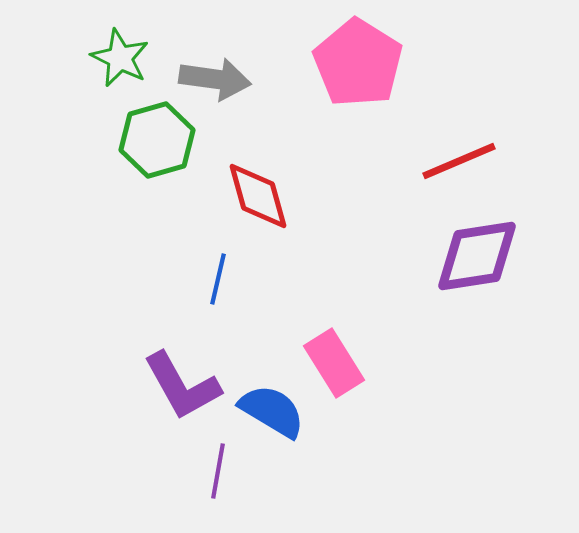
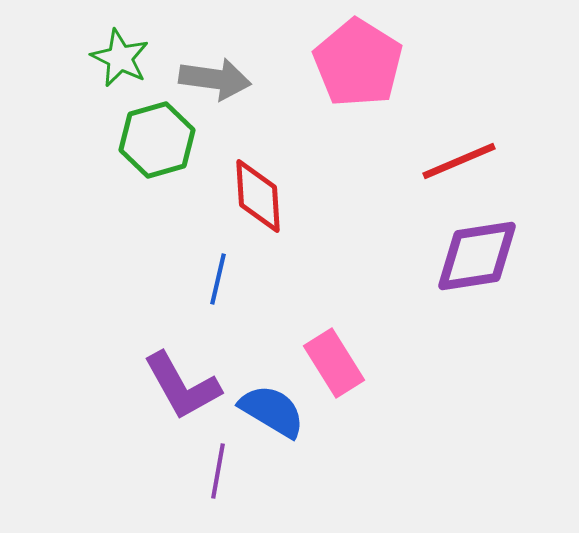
red diamond: rotated 12 degrees clockwise
